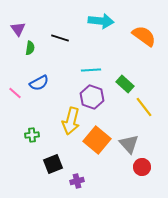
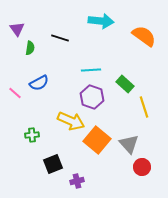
purple triangle: moved 1 px left
yellow line: rotated 20 degrees clockwise
yellow arrow: rotated 80 degrees counterclockwise
